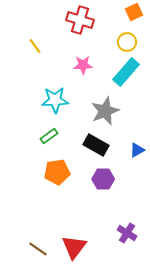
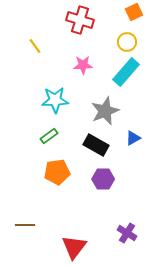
blue triangle: moved 4 px left, 12 px up
brown line: moved 13 px left, 24 px up; rotated 36 degrees counterclockwise
